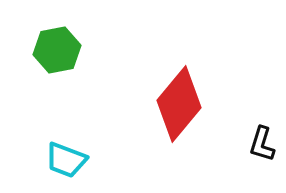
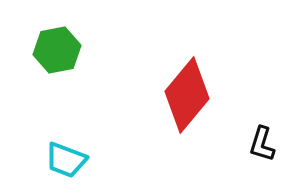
red diamond: moved 8 px right, 9 px up
